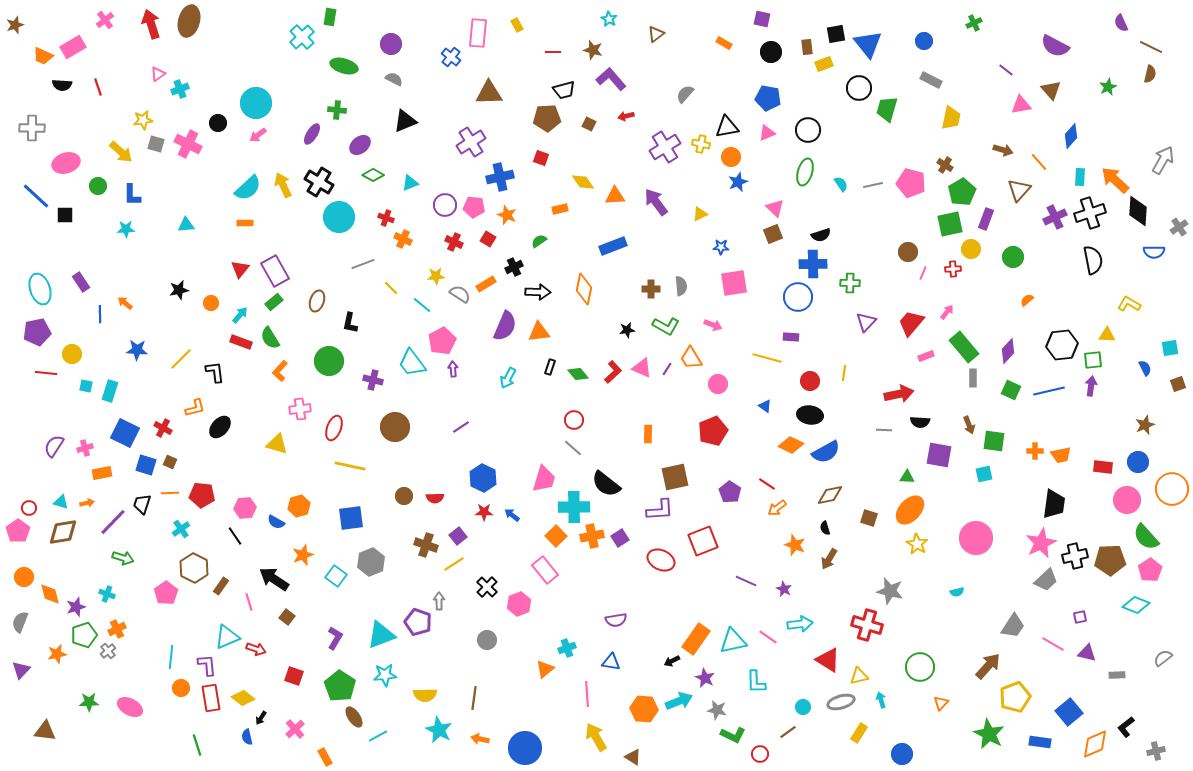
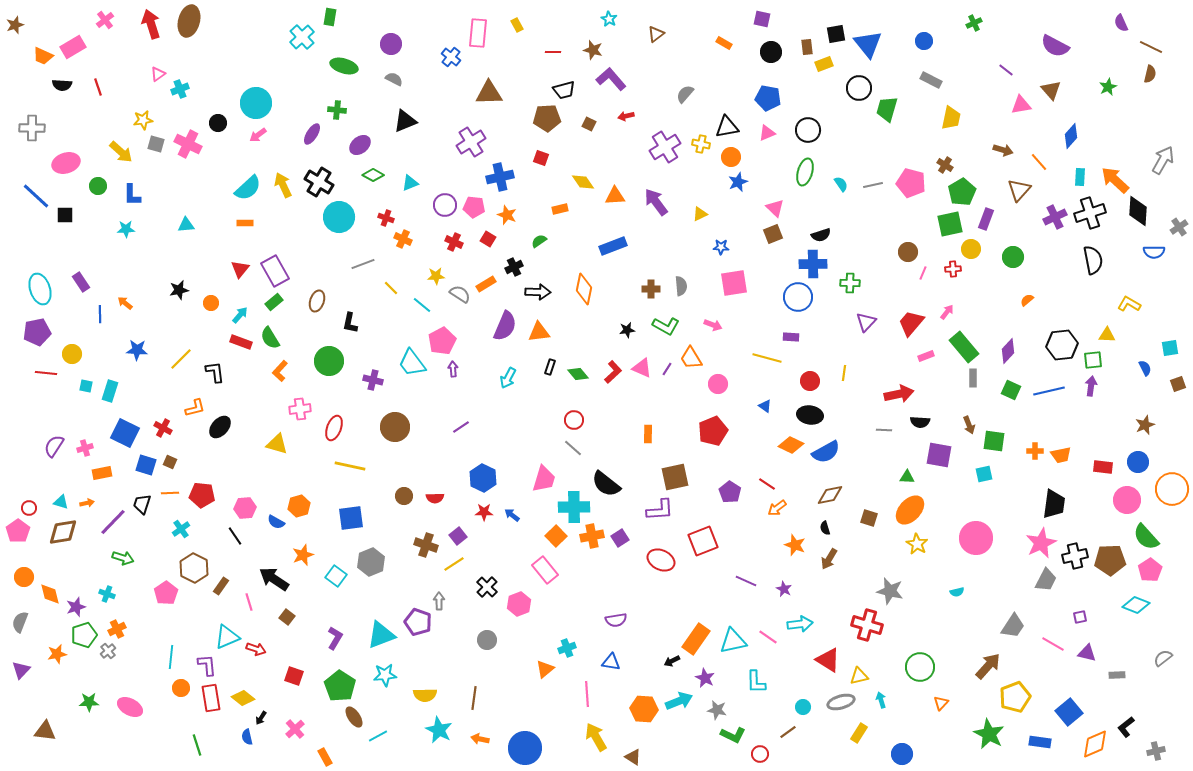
gray trapezoid at (1046, 580): rotated 20 degrees counterclockwise
